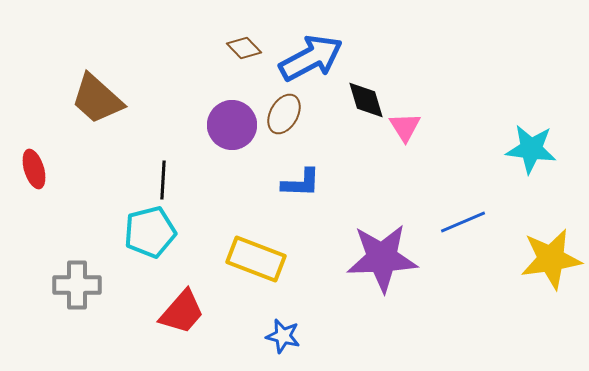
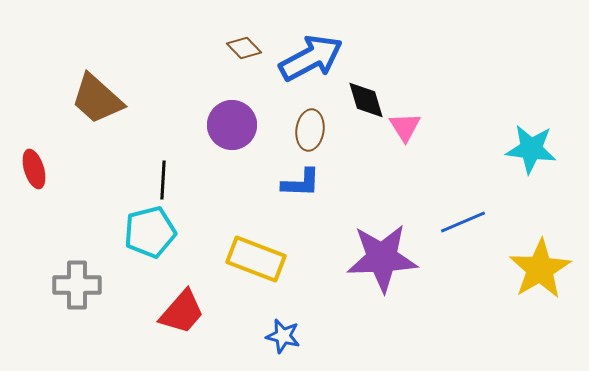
brown ellipse: moved 26 px right, 16 px down; rotated 21 degrees counterclockwise
yellow star: moved 11 px left, 10 px down; rotated 22 degrees counterclockwise
